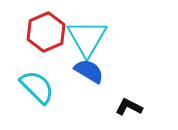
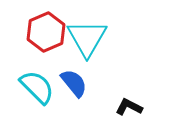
blue semicircle: moved 15 px left, 12 px down; rotated 20 degrees clockwise
